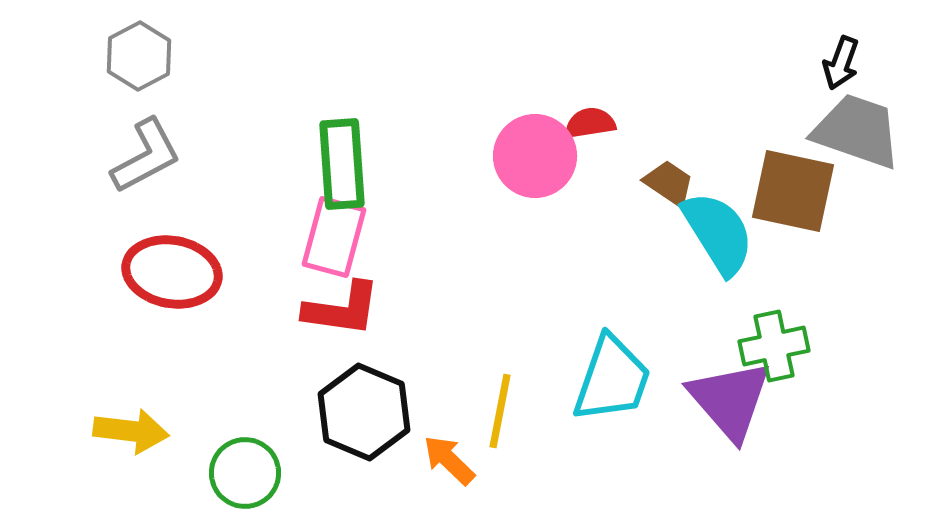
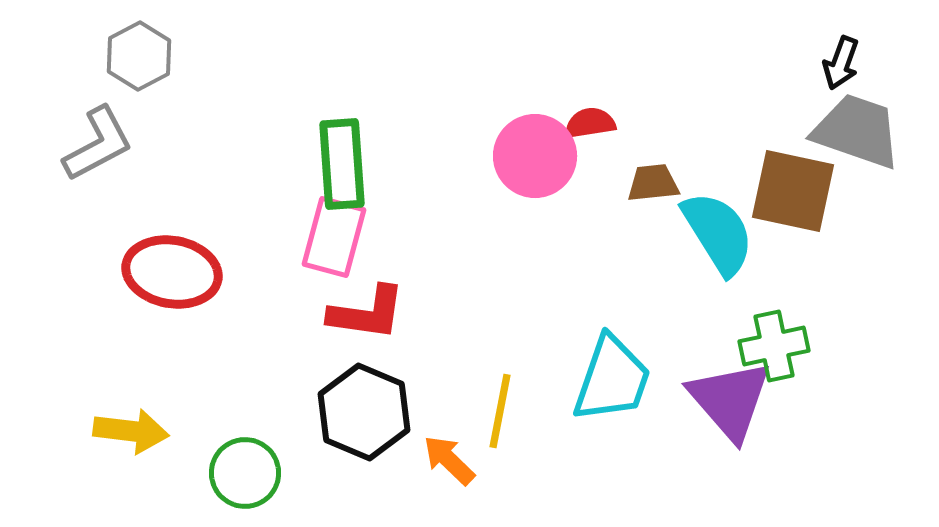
gray L-shape: moved 48 px left, 12 px up
brown trapezoid: moved 16 px left; rotated 40 degrees counterclockwise
red L-shape: moved 25 px right, 4 px down
